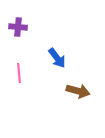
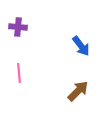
blue arrow: moved 24 px right, 12 px up
brown arrow: rotated 60 degrees counterclockwise
